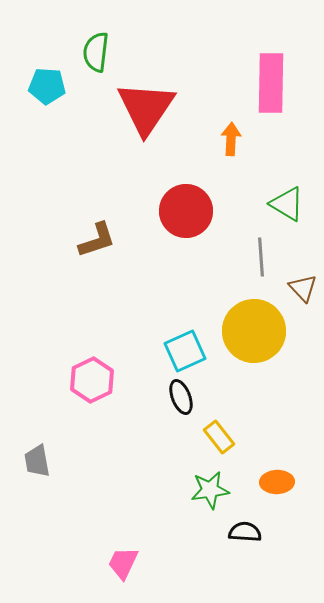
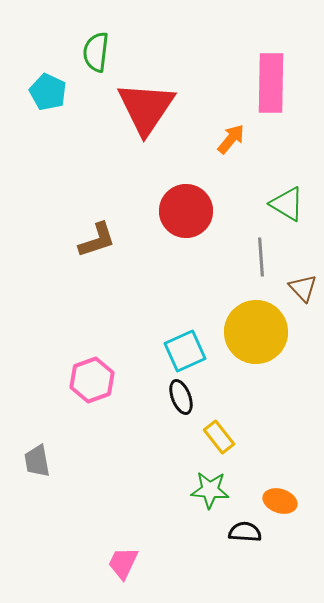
cyan pentagon: moved 1 px right, 6 px down; rotated 21 degrees clockwise
orange arrow: rotated 36 degrees clockwise
yellow circle: moved 2 px right, 1 px down
pink hexagon: rotated 6 degrees clockwise
orange ellipse: moved 3 px right, 19 px down; rotated 20 degrees clockwise
green star: rotated 12 degrees clockwise
